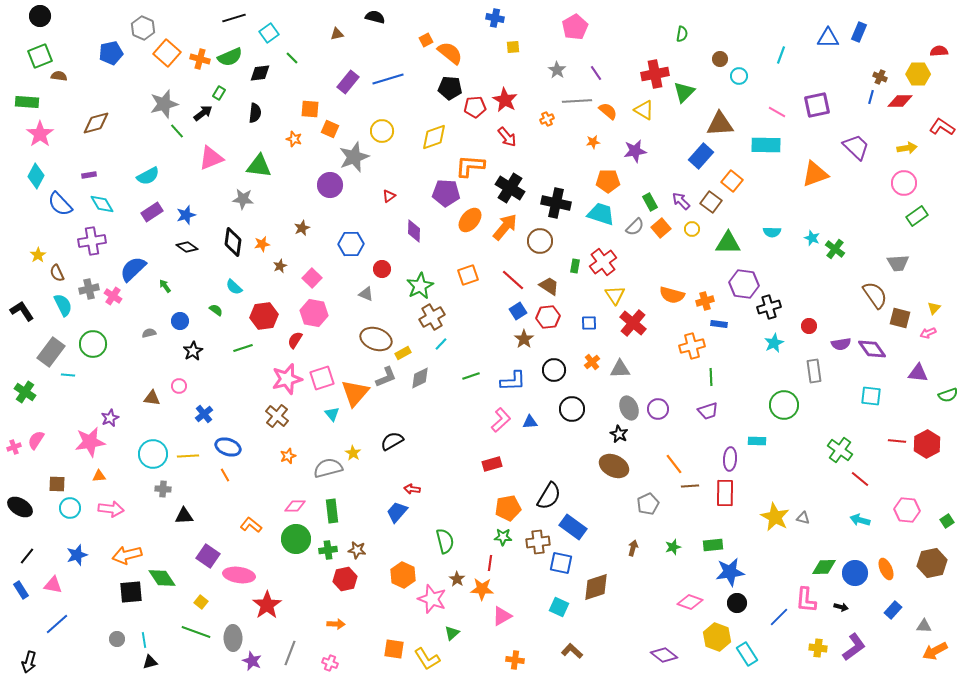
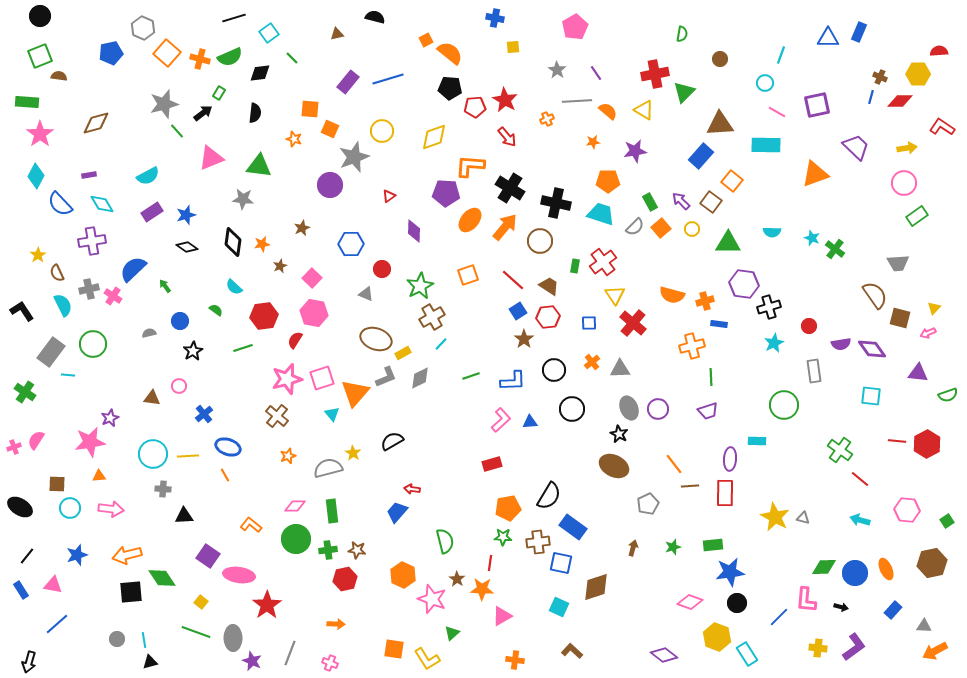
cyan circle at (739, 76): moved 26 px right, 7 px down
